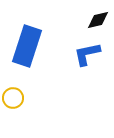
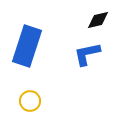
yellow circle: moved 17 px right, 3 px down
